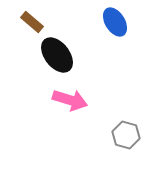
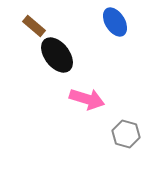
brown rectangle: moved 2 px right, 4 px down
pink arrow: moved 17 px right, 1 px up
gray hexagon: moved 1 px up
